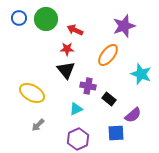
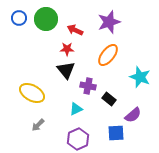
purple star: moved 15 px left, 4 px up
cyan star: moved 1 px left, 3 px down
